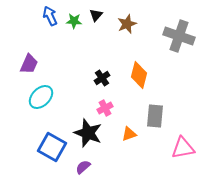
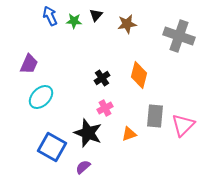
brown star: rotated 12 degrees clockwise
pink triangle: moved 23 px up; rotated 35 degrees counterclockwise
